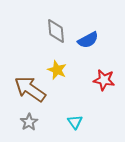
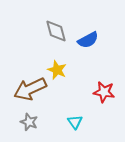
gray diamond: rotated 10 degrees counterclockwise
red star: moved 12 px down
brown arrow: rotated 60 degrees counterclockwise
gray star: rotated 18 degrees counterclockwise
